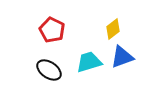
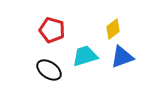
red pentagon: rotated 10 degrees counterclockwise
cyan trapezoid: moved 4 px left, 6 px up
